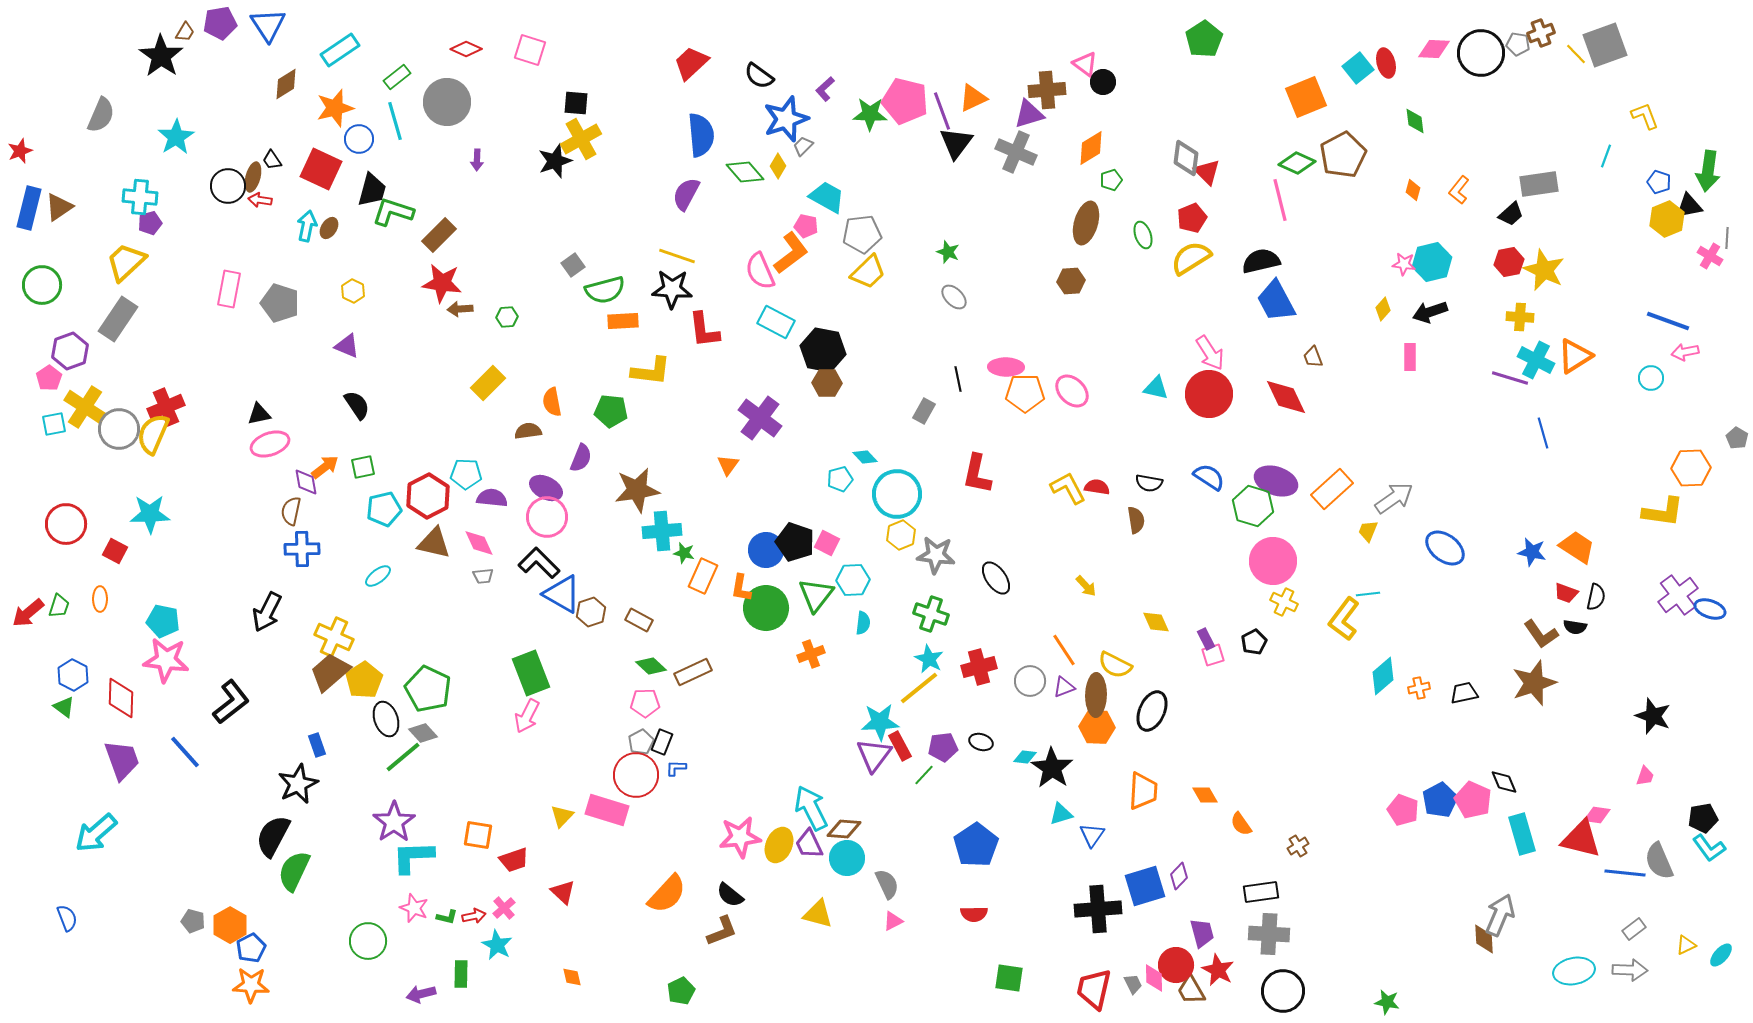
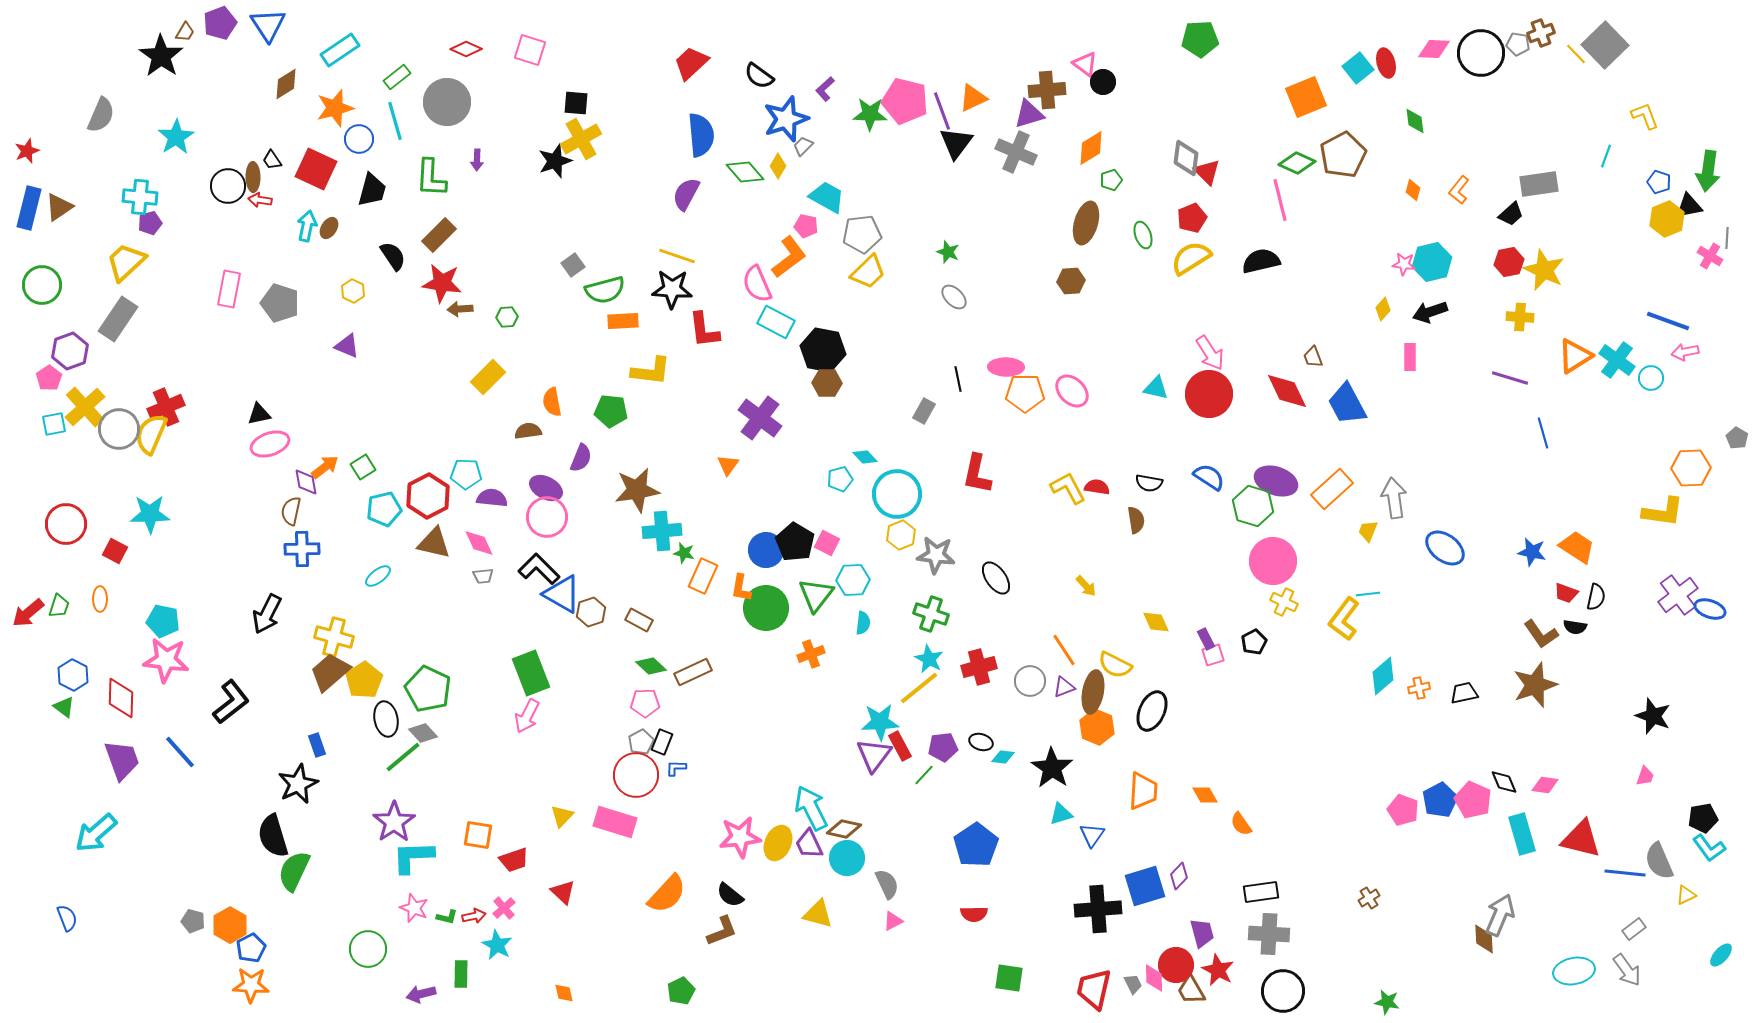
purple pentagon at (220, 23): rotated 12 degrees counterclockwise
green pentagon at (1204, 39): moved 4 px left; rotated 30 degrees clockwise
gray square at (1605, 45): rotated 24 degrees counterclockwise
red star at (20, 151): moved 7 px right
red square at (321, 169): moved 5 px left
brown ellipse at (253, 177): rotated 16 degrees counterclockwise
green L-shape at (393, 212): moved 38 px right, 34 px up; rotated 105 degrees counterclockwise
orange L-shape at (791, 253): moved 2 px left, 4 px down
pink semicircle at (760, 271): moved 3 px left, 13 px down
blue trapezoid at (1276, 301): moved 71 px right, 103 px down
cyan cross at (1536, 360): moved 81 px right; rotated 9 degrees clockwise
yellow rectangle at (488, 383): moved 6 px up
red diamond at (1286, 397): moved 1 px right, 6 px up
black semicircle at (357, 405): moved 36 px right, 149 px up
yellow cross at (85, 407): rotated 15 degrees clockwise
yellow semicircle at (153, 434): moved 2 px left
green square at (363, 467): rotated 20 degrees counterclockwise
gray arrow at (1394, 498): rotated 63 degrees counterclockwise
black pentagon at (795, 542): rotated 12 degrees clockwise
black L-shape at (539, 563): moved 6 px down
black arrow at (267, 612): moved 2 px down
yellow cross at (334, 637): rotated 9 degrees counterclockwise
brown star at (1534, 683): moved 1 px right, 2 px down
brown ellipse at (1096, 695): moved 3 px left, 3 px up; rotated 9 degrees clockwise
black ellipse at (386, 719): rotated 8 degrees clockwise
orange hexagon at (1097, 727): rotated 20 degrees clockwise
blue line at (185, 752): moved 5 px left
cyan diamond at (1025, 757): moved 22 px left
pink rectangle at (607, 810): moved 8 px right, 12 px down
pink diamond at (1597, 815): moved 52 px left, 30 px up
brown diamond at (844, 829): rotated 8 degrees clockwise
black semicircle at (273, 836): rotated 45 degrees counterclockwise
yellow ellipse at (779, 845): moved 1 px left, 2 px up
brown cross at (1298, 846): moved 71 px right, 52 px down
green circle at (368, 941): moved 8 px down
yellow triangle at (1686, 945): moved 50 px up
gray arrow at (1630, 970): moved 3 px left; rotated 52 degrees clockwise
orange diamond at (572, 977): moved 8 px left, 16 px down
